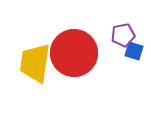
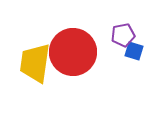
red circle: moved 1 px left, 1 px up
